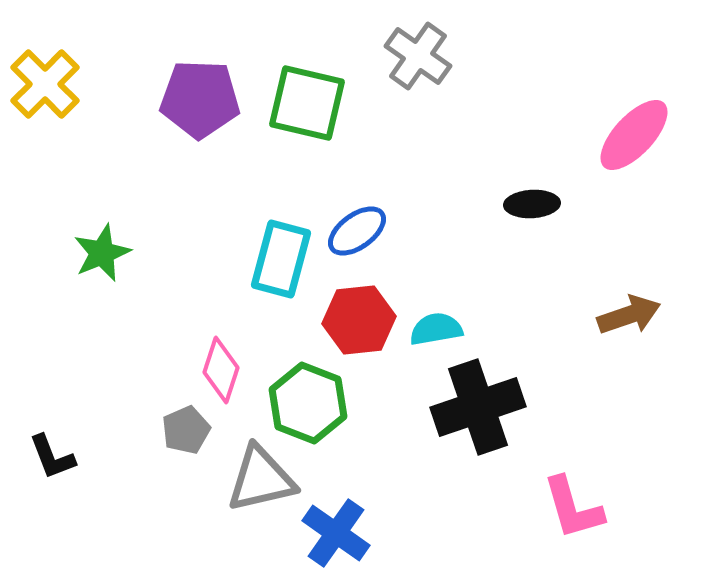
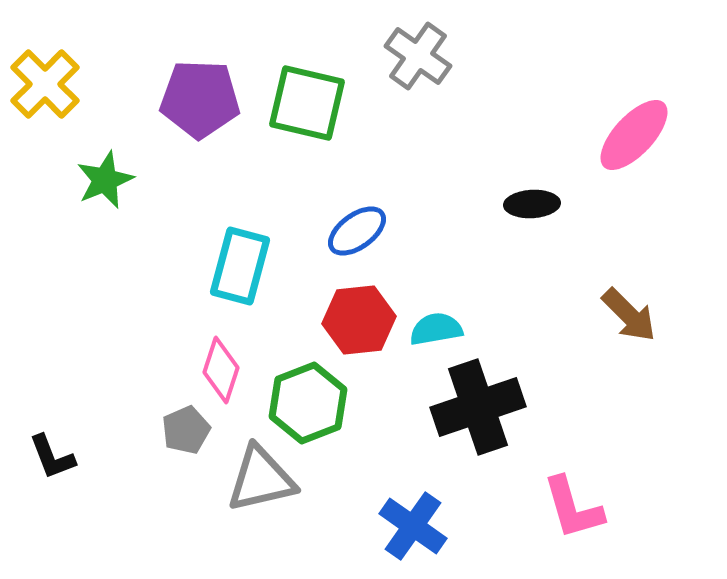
green star: moved 3 px right, 73 px up
cyan rectangle: moved 41 px left, 7 px down
brown arrow: rotated 64 degrees clockwise
green hexagon: rotated 18 degrees clockwise
blue cross: moved 77 px right, 7 px up
